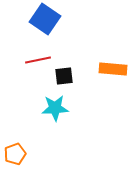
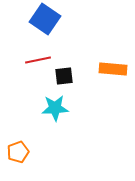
orange pentagon: moved 3 px right, 2 px up
